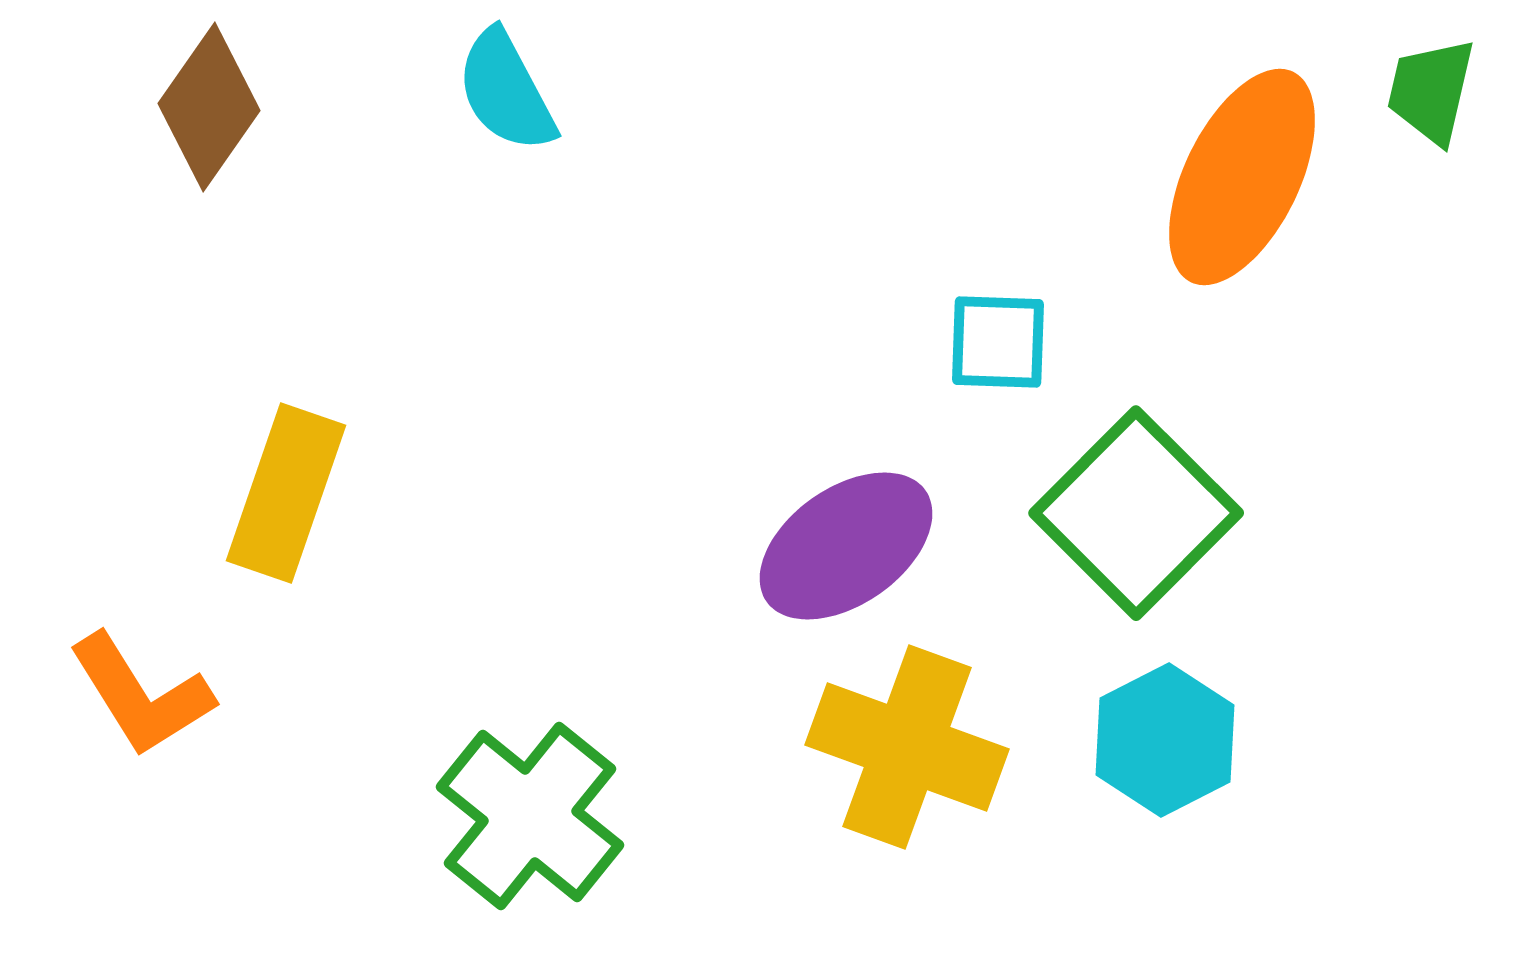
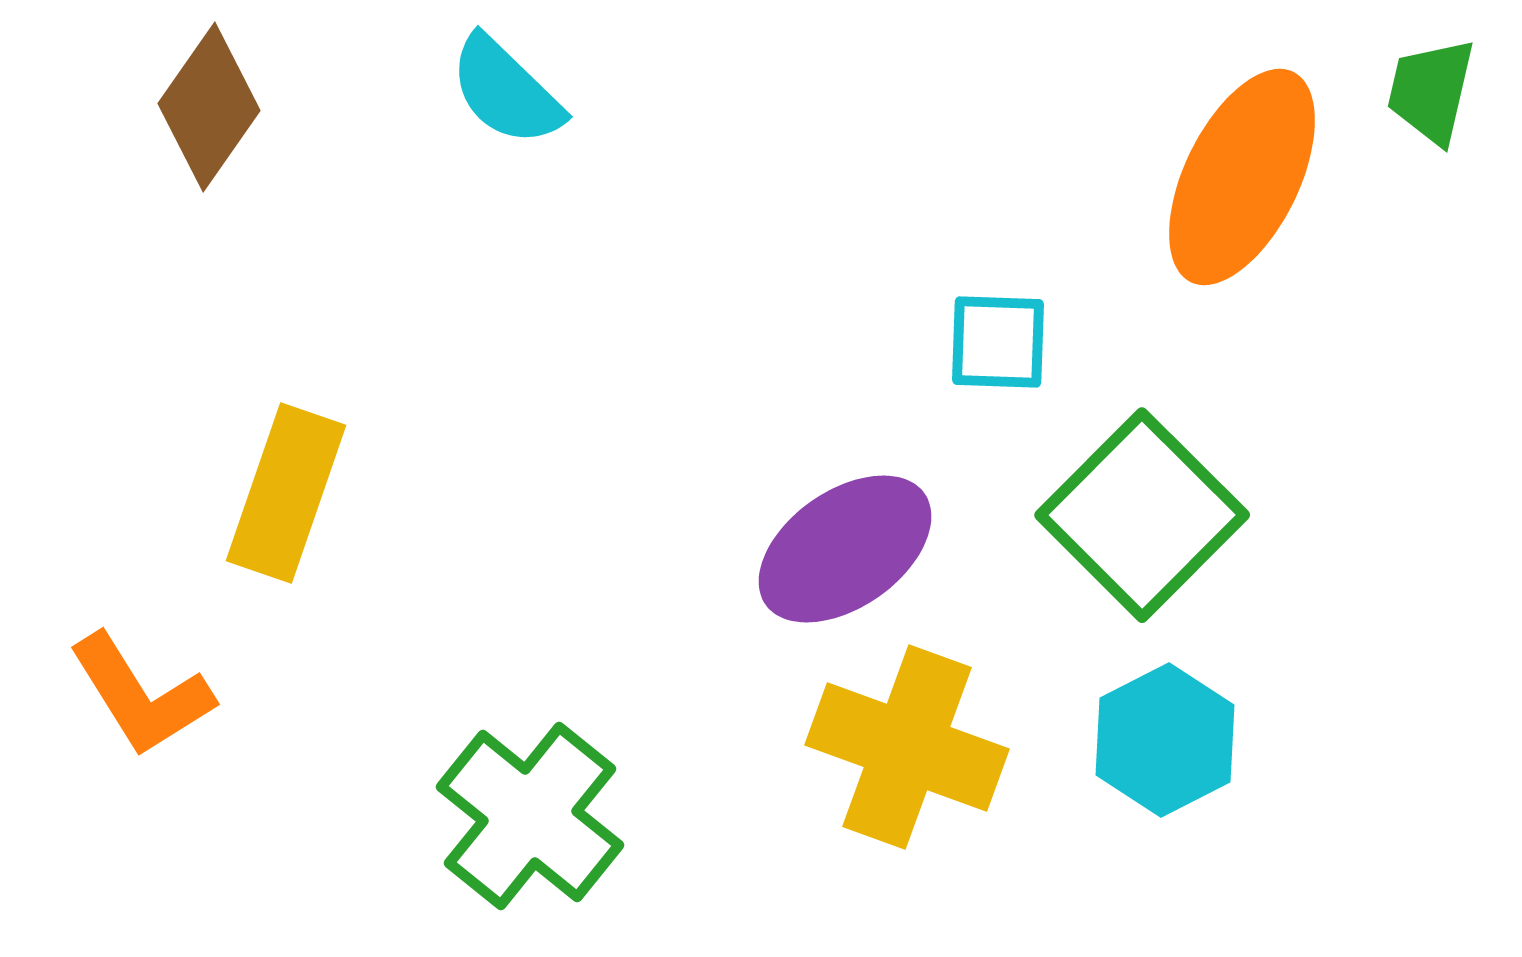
cyan semicircle: rotated 18 degrees counterclockwise
green square: moved 6 px right, 2 px down
purple ellipse: moved 1 px left, 3 px down
